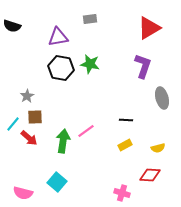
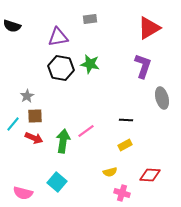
brown square: moved 1 px up
red arrow: moved 5 px right; rotated 18 degrees counterclockwise
yellow semicircle: moved 48 px left, 24 px down
